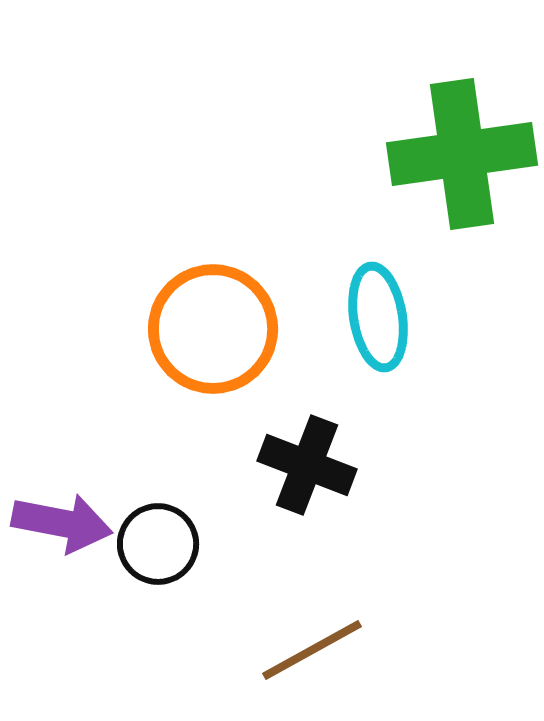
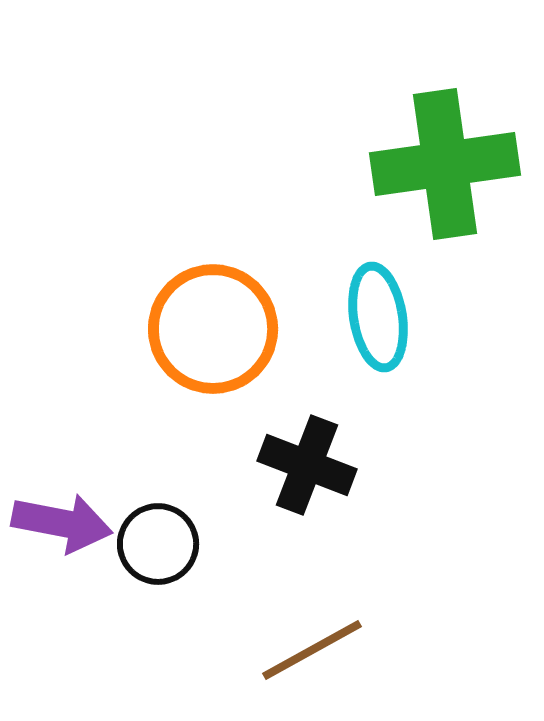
green cross: moved 17 px left, 10 px down
